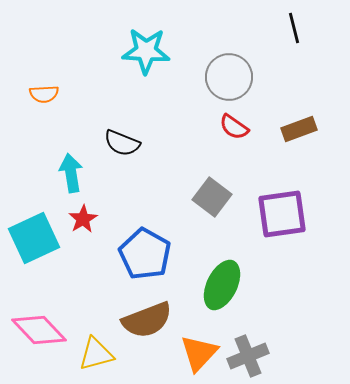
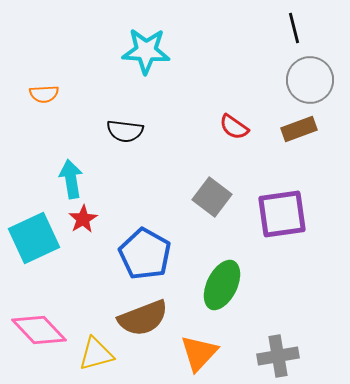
gray circle: moved 81 px right, 3 px down
black semicircle: moved 3 px right, 12 px up; rotated 15 degrees counterclockwise
cyan arrow: moved 6 px down
brown semicircle: moved 4 px left, 2 px up
gray cross: moved 30 px right; rotated 12 degrees clockwise
